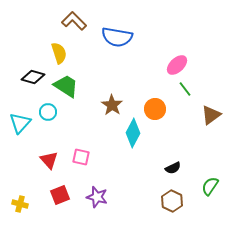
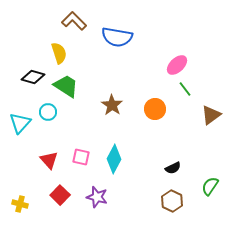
cyan diamond: moved 19 px left, 26 px down
red square: rotated 24 degrees counterclockwise
